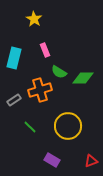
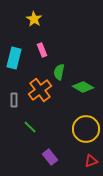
pink rectangle: moved 3 px left
green semicircle: rotated 70 degrees clockwise
green diamond: moved 9 px down; rotated 30 degrees clockwise
orange cross: rotated 20 degrees counterclockwise
gray rectangle: rotated 56 degrees counterclockwise
yellow circle: moved 18 px right, 3 px down
purple rectangle: moved 2 px left, 3 px up; rotated 21 degrees clockwise
